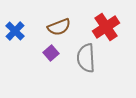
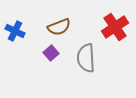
red cross: moved 9 px right
blue cross: rotated 18 degrees counterclockwise
